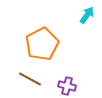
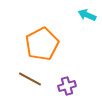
cyan arrow: rotated 102 degrees counterclockwise
purple cross: rotated 30 degrees counterclockwise
